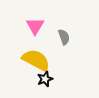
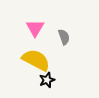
pink triangle: moved 2 px down
black star: moved 2 px right, 1 px down
